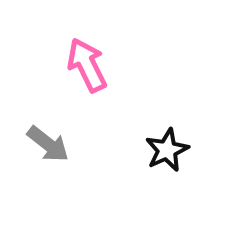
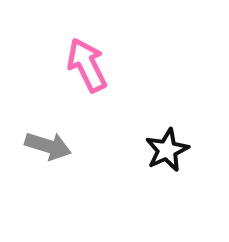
gray arrow: moved 2 px down; rotated 21 degrees counterclockwise
